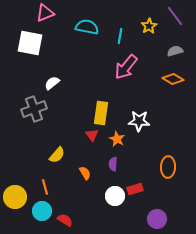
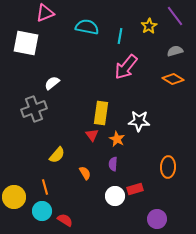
white square: moved 4 px left
yellow circle: moved 1 px left
